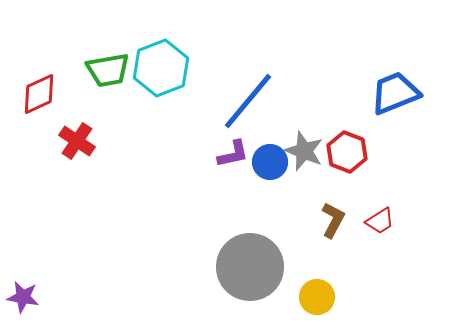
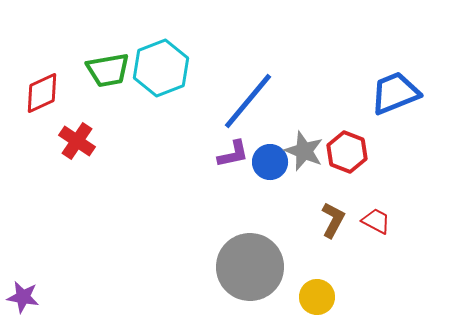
red diamond: moved 3 px right, 1 px up
red trapezoid: moved 4 px left; rotated 120 degrees counterclockwise
